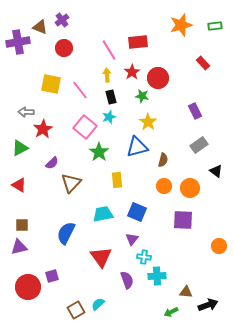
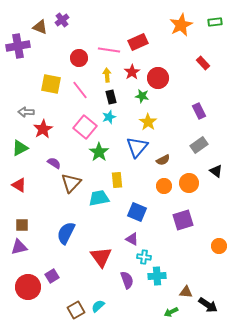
orange star at (181, 25): rotated 10 degrees counterclockwise
green rectangle at (215, 26): moved 4 px up
purple cross at (18, 42): moved 4 px down
red rectangle at (138, 42): rotated 18 degrees counterclockwise
red circle at (64, 48): moved 15 px right, 10 px down
pink line at (109, 50): rotated 50 degrees counterclockwise
purple rectangle at (195, 111): moved 4 px right
blue triangle at (137, 147): rotated 35 degrees counterclockwise
brown semicircle at (163, 160): rotated 48 degrees clockwise
purple semicircle at (52, 163): moved 2 px right; rotated 104 degrees counterclockwise
orange circle at (190, 188): moved 1 px left, 5 px up
cyan trapezoid at (103, 214): moved 4 px left, 16 px up
purple square at (183, 220): rotated 20 degrees counterclockwise
purple triangle at (132, 239): rotated 40 degrees counterclockwise
purple square at (52, 276): rotated 16 degrees counterclockwise
cyan semicircle at (98, 304): moved 2 px down
black arrow at (208, 305): rotated 54 degrees clockwise
